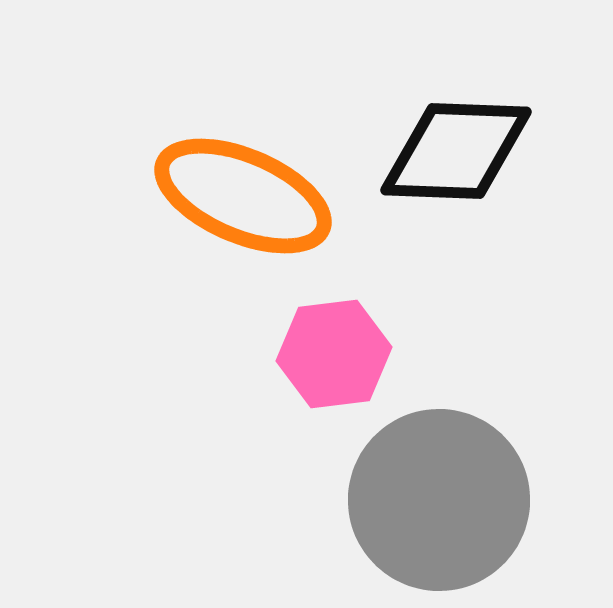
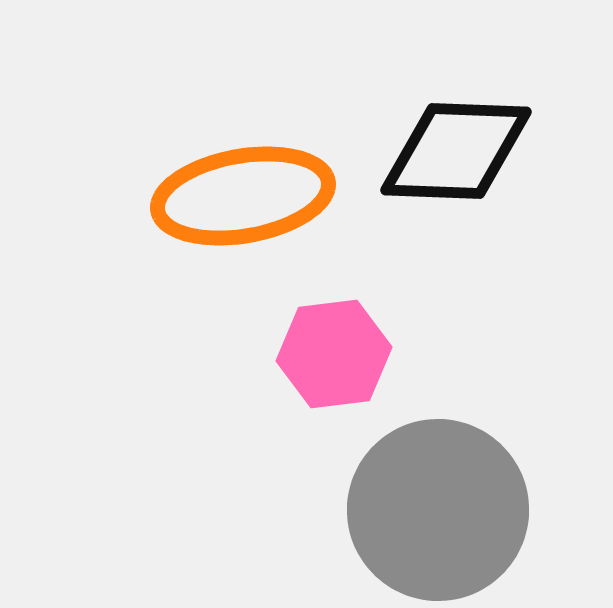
orange ellipse: rotated 33 degrees counterclockwise
gray circle: moved 1 px left, 10 px down
